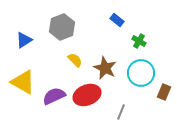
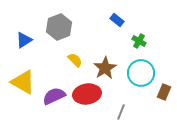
gray hexagon: moved 3 px left
brown star: rotated 15 degrees clockwise
red ellipse: moved 1 px up; rotated 12 degrees clockwise
